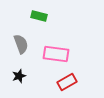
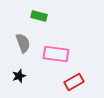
gray semicircle: moved 2 px right, 1 px up
red rectangle: moved 7 px right
